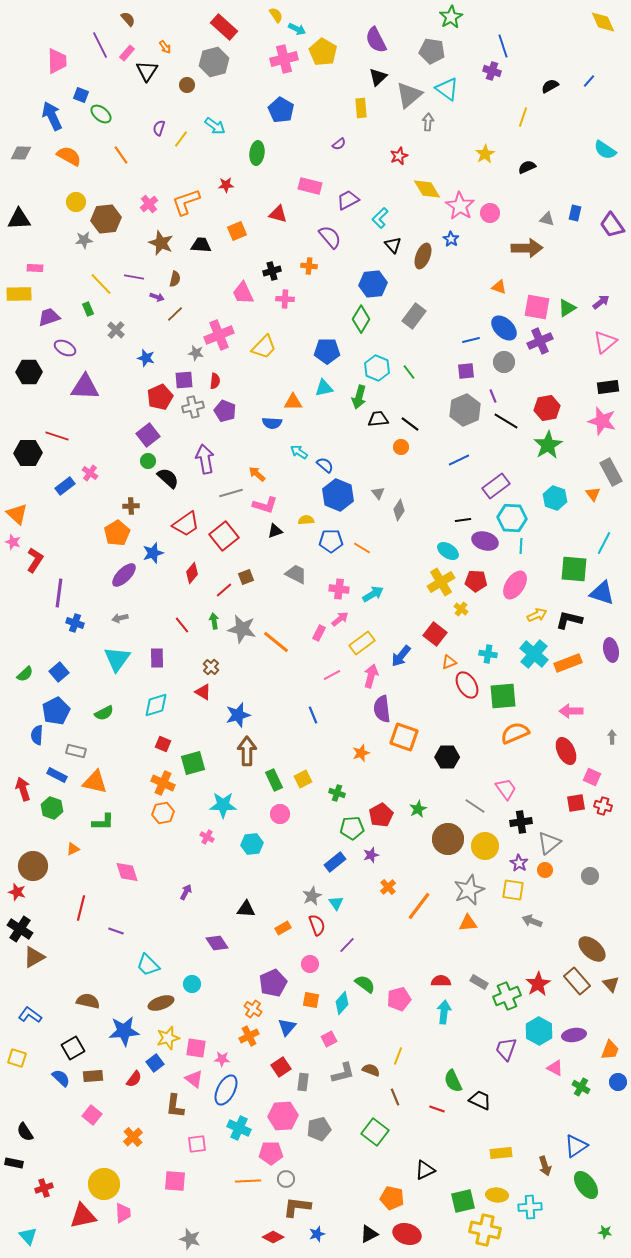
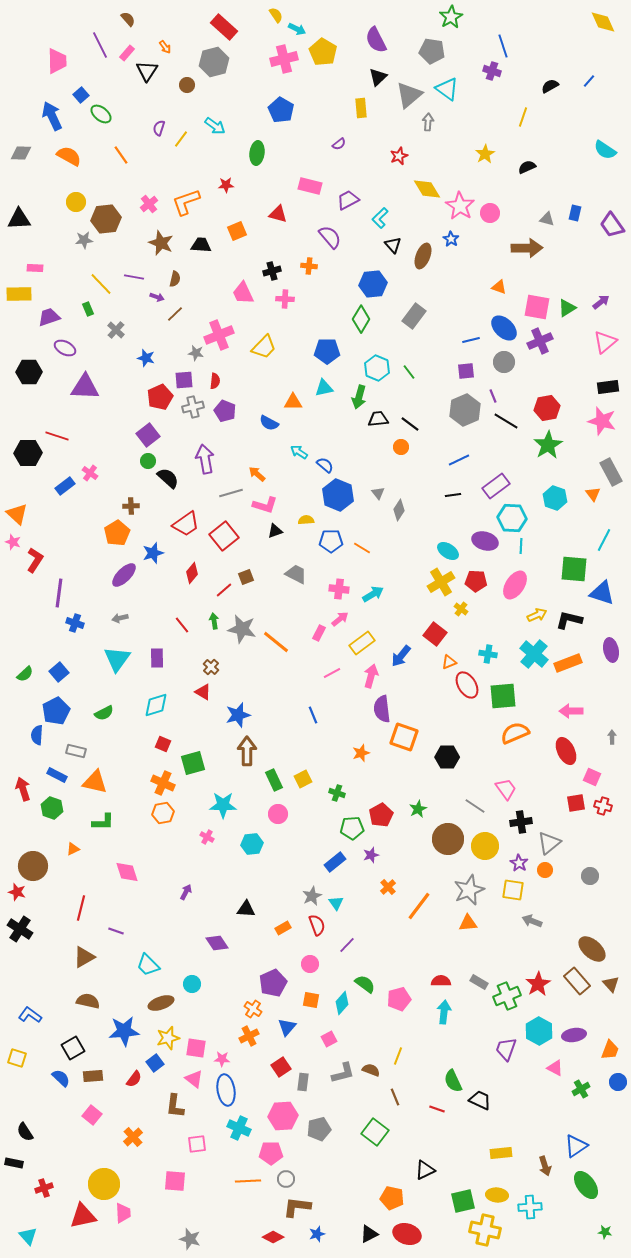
blue square at (81, 95): rotated 28 degrees clockwise
blue semicircle at (272, 423): moved 3 px left; rotated 24 degrees clockwise
black line at (463, 520): moved 10 px left, 25 px up
cyan line at (604, 543): moved 3 px up
pink line at (332, 675): moved 2 px up
pink circle at (280, 814): moved 2 px left
brown triangle at (34, 957): moved 50 px right
green cross at (581, 1087): moved 2 px down; rotated 30 degrees clockwise
blue ellipse at (226, 1090): rotated 36 degrees counterclockwise
